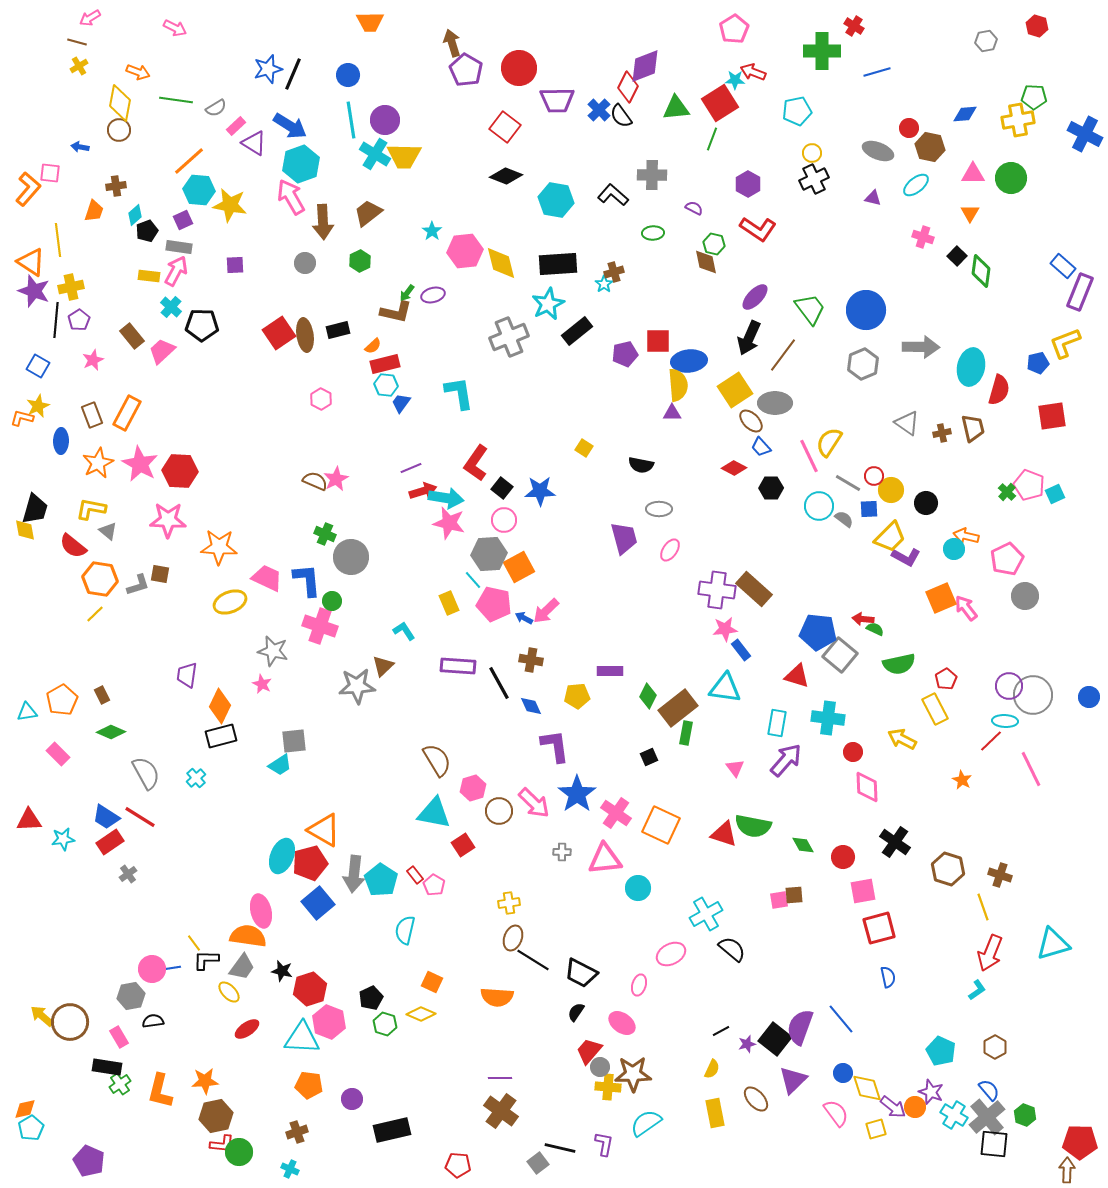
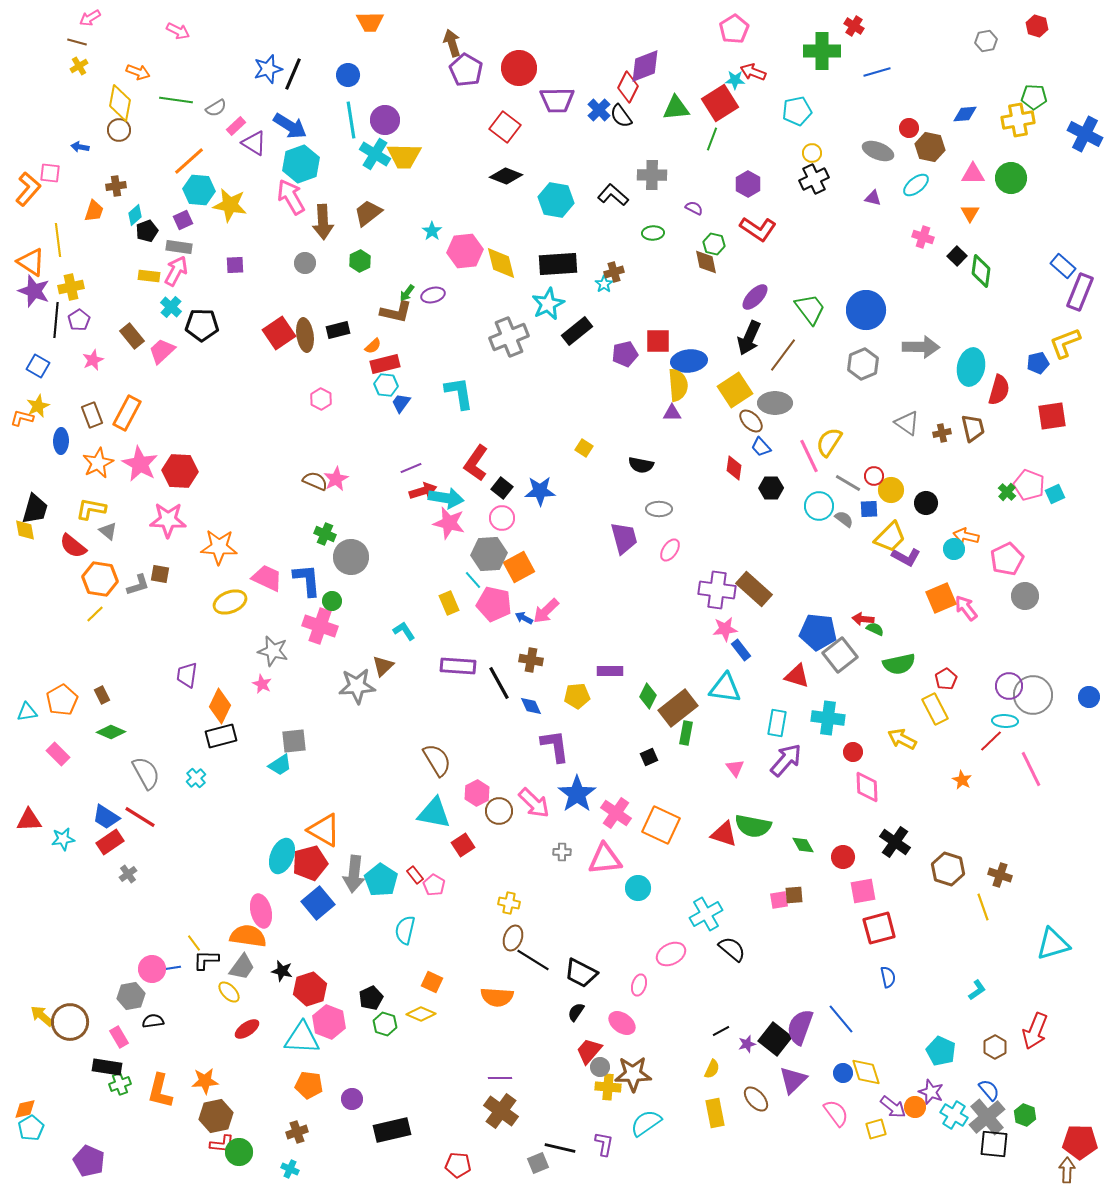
pink arrow at (175, 28): moved 3 px right, 3 px down
red diamond at (734, 468): rotated 70 degrees clockwise
pink circle at (504, 520): moved 2 px left, 2 px up
gray square at (840, 655): rotated 12 degrees clockwise
pink hexagon at (473, 788): moved 4 px right, 5 px down; rotated 10 degrees counterclockwise
yellow cross at (509, 903): rotated 20 degrees clockwise
red arrow at (990, 953): moved 45 px right, 78 px down
green cross at (120, 1084): rotated 15 degrees clockwise
yellow diamond at (867, 1088): moved 1 px left, 16 px up
gray square at (538, 1163): rotated 15 degrees clockwise
